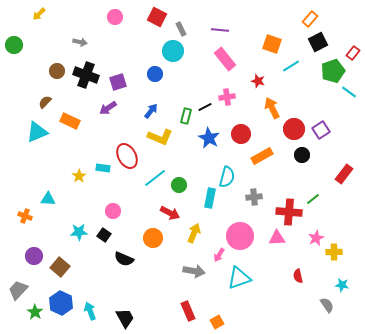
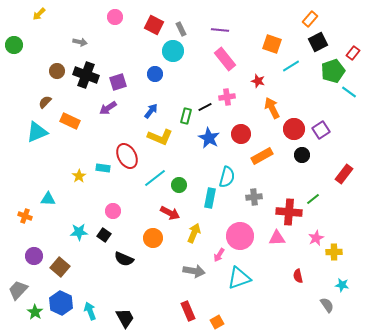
red square at (157, 17): moved 3 px left, 8 px down
